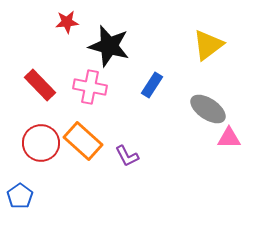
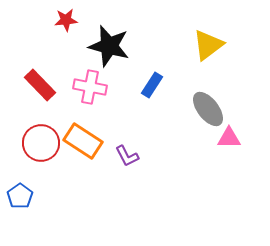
red star: moved 1 px left, 2 px up
gray ellipse: rotated 18 degrees clockwise
orange rectangle: rotated 9 degrees counterclockwise
